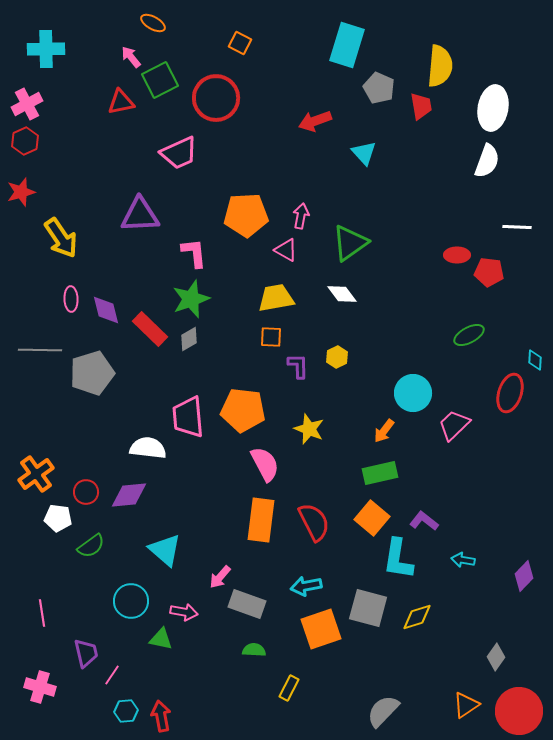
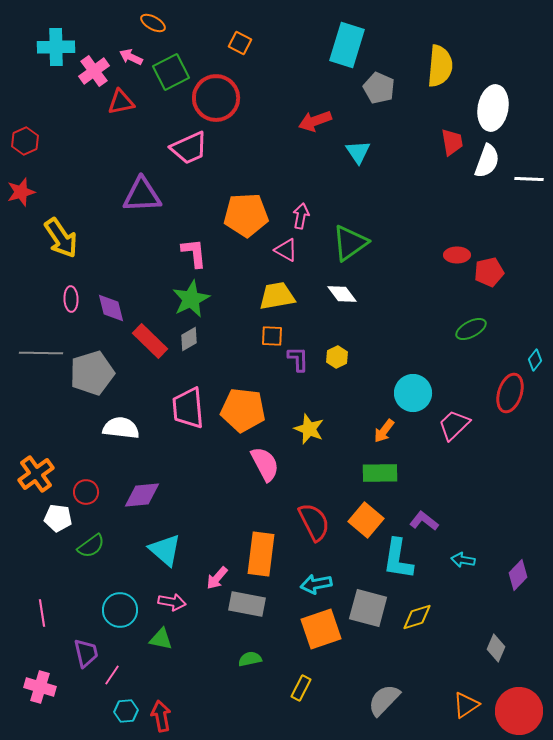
cyan cross at (46, 49): moved 10 px right, 2 px up
pink arrow at (131, 57): rotated 25 degrees counterclockwise
green square at (160, 80): moved 11 px right, 8 px up
pink cross at (27, 104): moved 67 px right, 33 px up; rotated 8 degrees counterclockwise
red trapezoid at (421, 106): moved 31 px right, 36 px down
pink trapezoid at (179, 153): moved 10 px right, 5 px up
cyan triangle at (364, 153): moved 6 px left, 1 px up; rotated 8 degrees clockwise
purple triangle at (140, 215): moved 2 px right, 20 px up
white line at (517, 227): moved 12 px right, 48 px up
red pentagon at (489, 272): rotated 20 degrees counterclockwise
yellow trapezoid at (276, 298): moved 1 px right, 2 px up
green star at (191, 299): rotated 6 degrees counterclockwise
purple diamond at (106, 310): moved 5 px right, 2 px up
red rectangle at (150, 329): moved 12 px down
green ellipse at (469, 335): moved 2 px right, 6 px up
orange square at (271, 337): moved 1 px right, 1 px up
gray line at (40, 350): moved 1 px right, 3 px down
cyan diamond at (535, 360): rotated 35 degrees clockwise
purple L-shape at (298, 366): moved 7 px up
pink trapezoid at (188, 417): moved 9 px up
white semicircle at (148, 448): moved 27 px left, 20 px up
green rectangle at (380, 473): rotated 12 degrees clockwise
purple diamond at (129, 495): moved 13 px right
orange square at (372, 518): moved 6 px left, 2 px down
orange rectangle at (261, 520): moved 34 px down
purple diamond at (524, 576): moved 6 px left, 1 px up
pink arrow at (220, 577): moved 3 px left, 1 px down
cyan arrow at (306, 586): moved 10 px right, 2 px up
cyan circle at (131, 601): moved 11 px left, 9 px down
gray rectangle at (247, 604): rotated 9 degrees counterclockwise
pink arrow at (184, 612): moved 12 px left, 10 px up
green semicircle at (254, 650): moved 4 px left, 9 px down; rotated 15 degrees counterclockwise
gray diamond at (496, 657): moved 9 px up; rotated 12 degrees counterclockwise
yellow rectangle at (289, 688): moved 12 px right
gray semicircle at (383, 711): moved 1 px right, 11 px up
